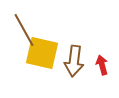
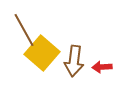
yellow square: rotated 28 degrees clockwise
red arrow: moved 2 px down; rotated 78 degrees counterclockwise
